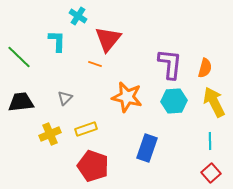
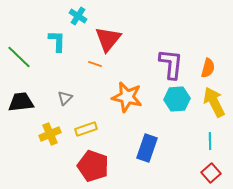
purple L-shape: moved 1 px right
orange semicircle: moved 3 px right
cyan hexagon: moved 3 px right, 2 px up
